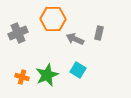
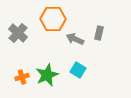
gray cross: rotated 24 degrees counterclockwise
orange cross: rotated 32 degrees counterclockwise
